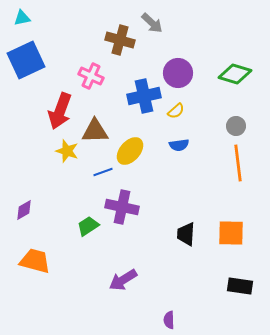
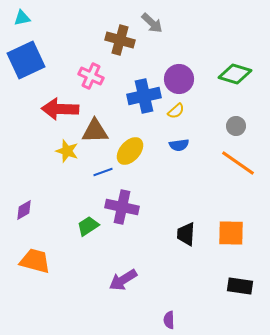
purple circle: moved 1 px right, 6 px down
red arrow: moved 2 px up; rotated 72 degrees clockwise
orange line: rotated 48 degrees counterclockwise
